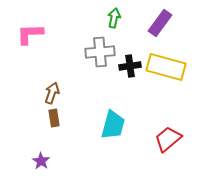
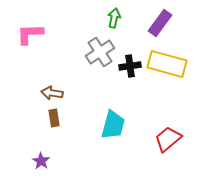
gray cross: rotated 28 degrees counterclockwise
yellow rectangle: moved 1 px right, 3 px up
brown arrow: rotated 100 degrees counterclockwise
